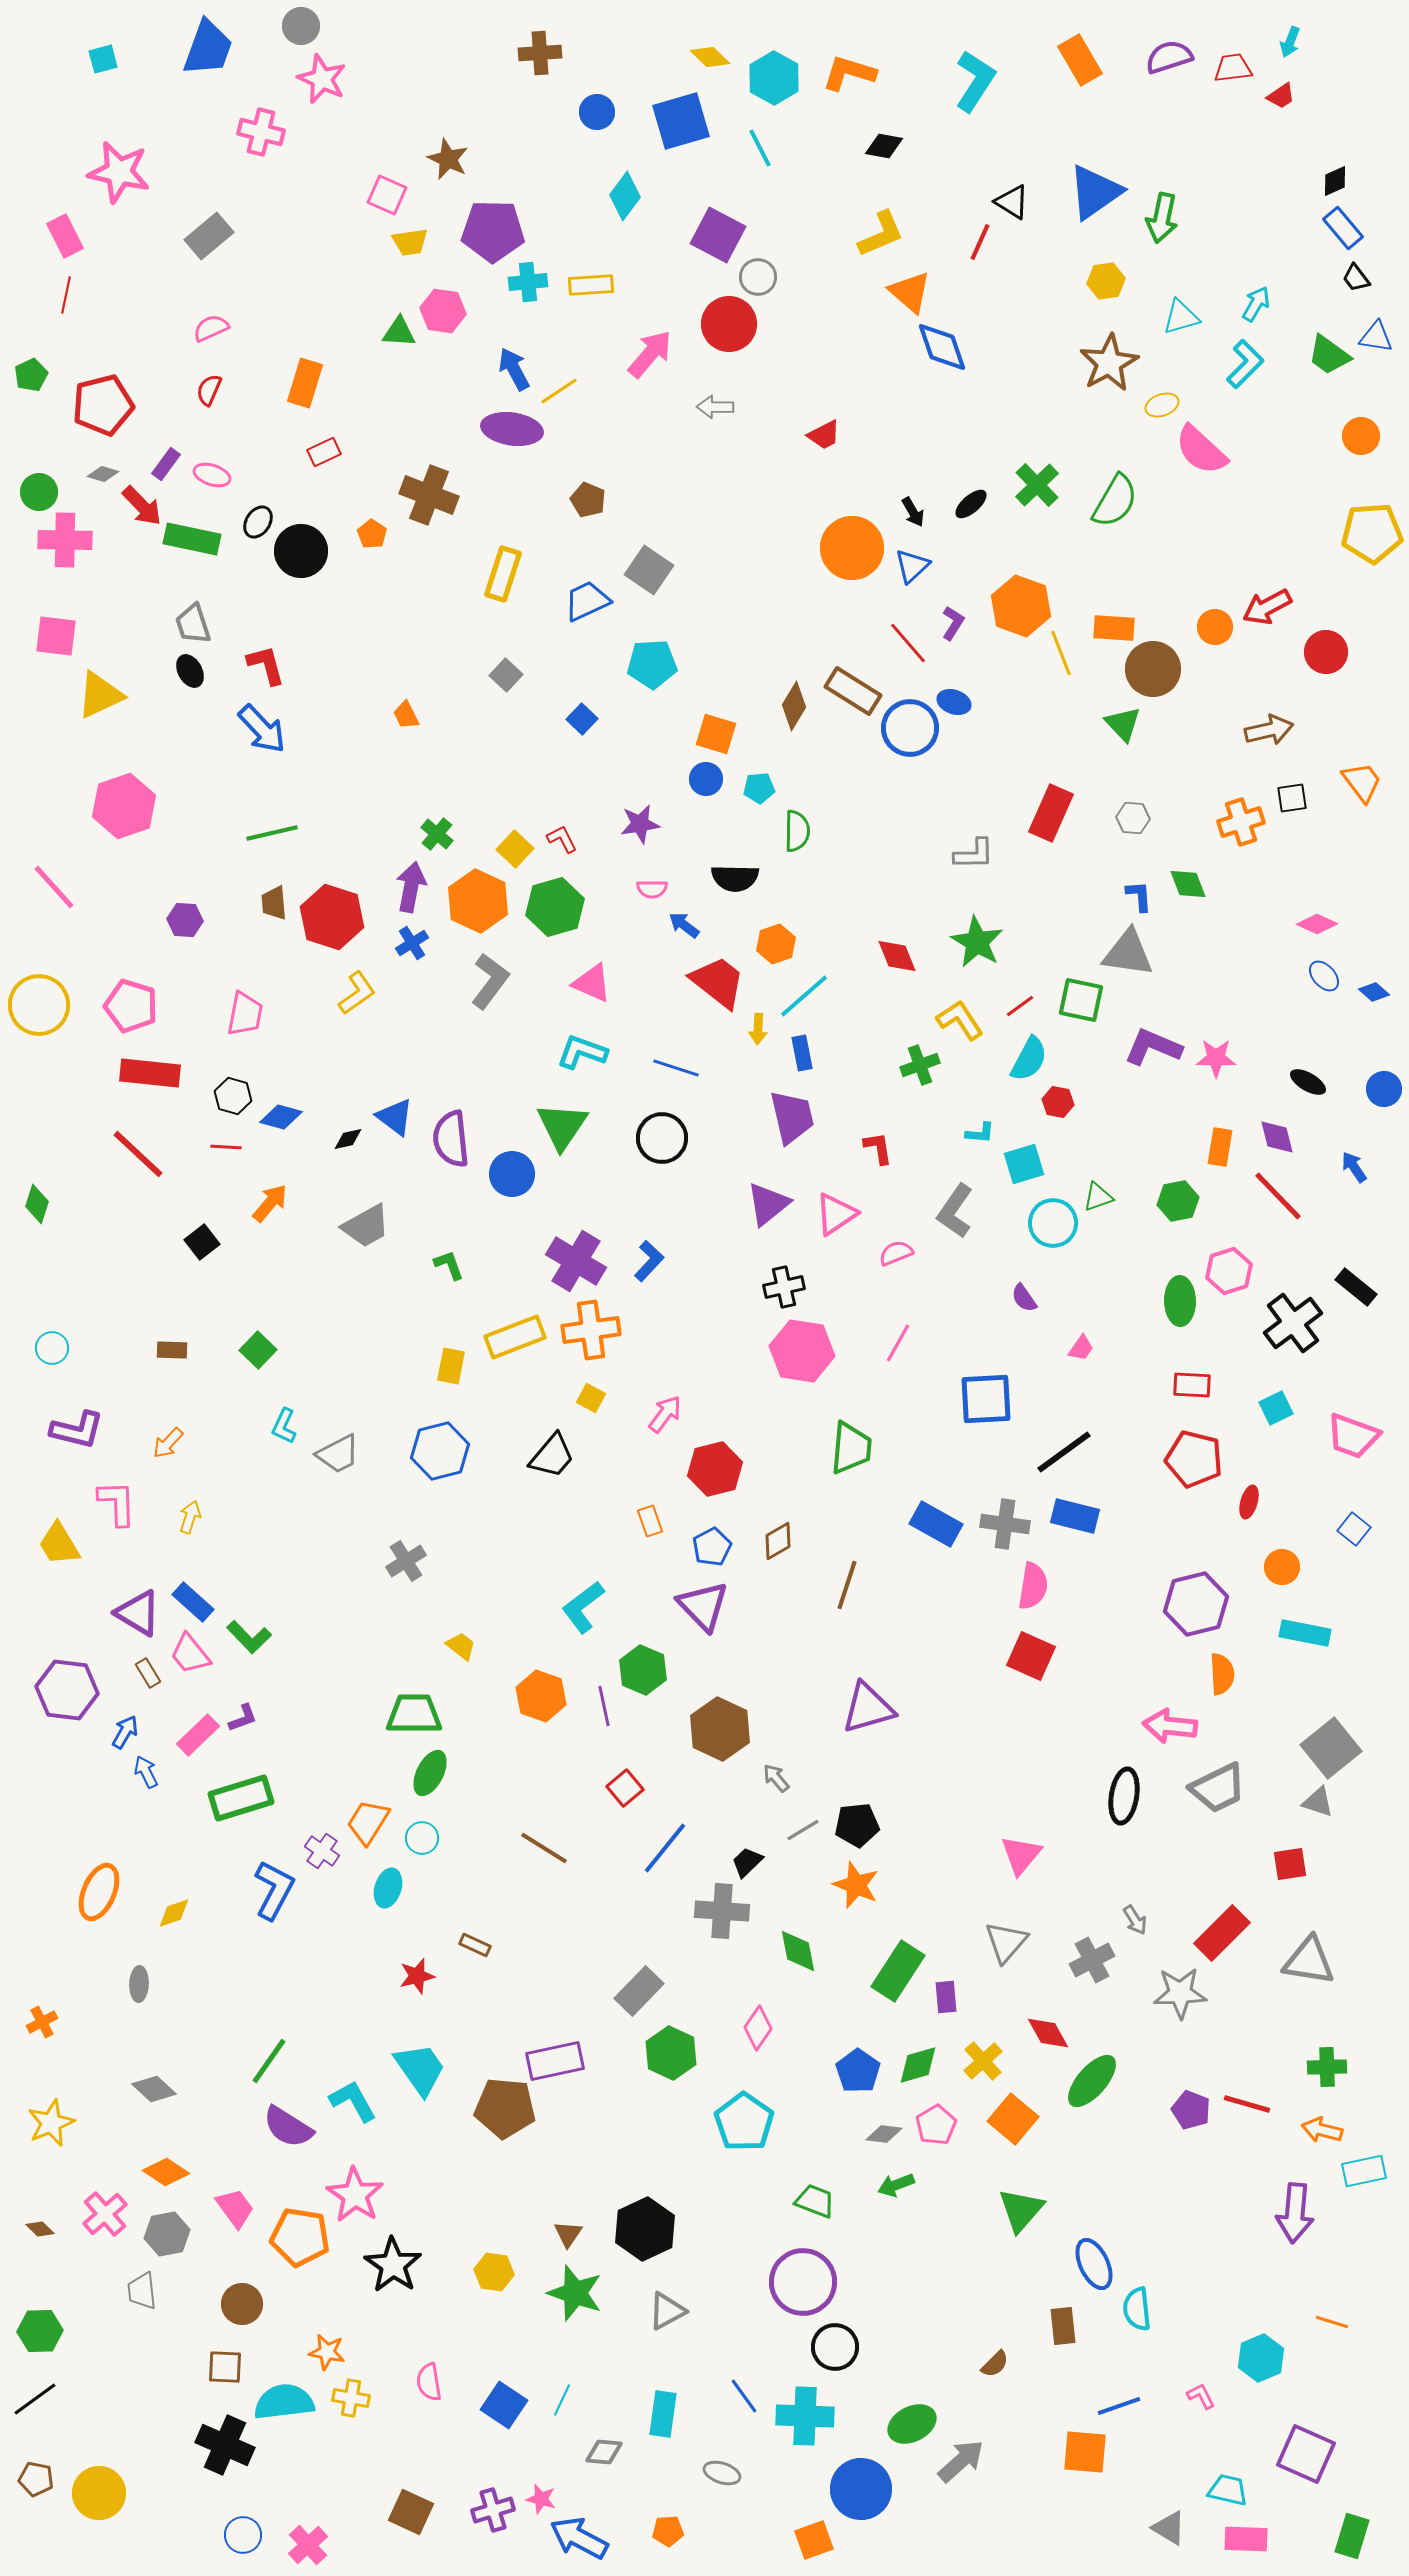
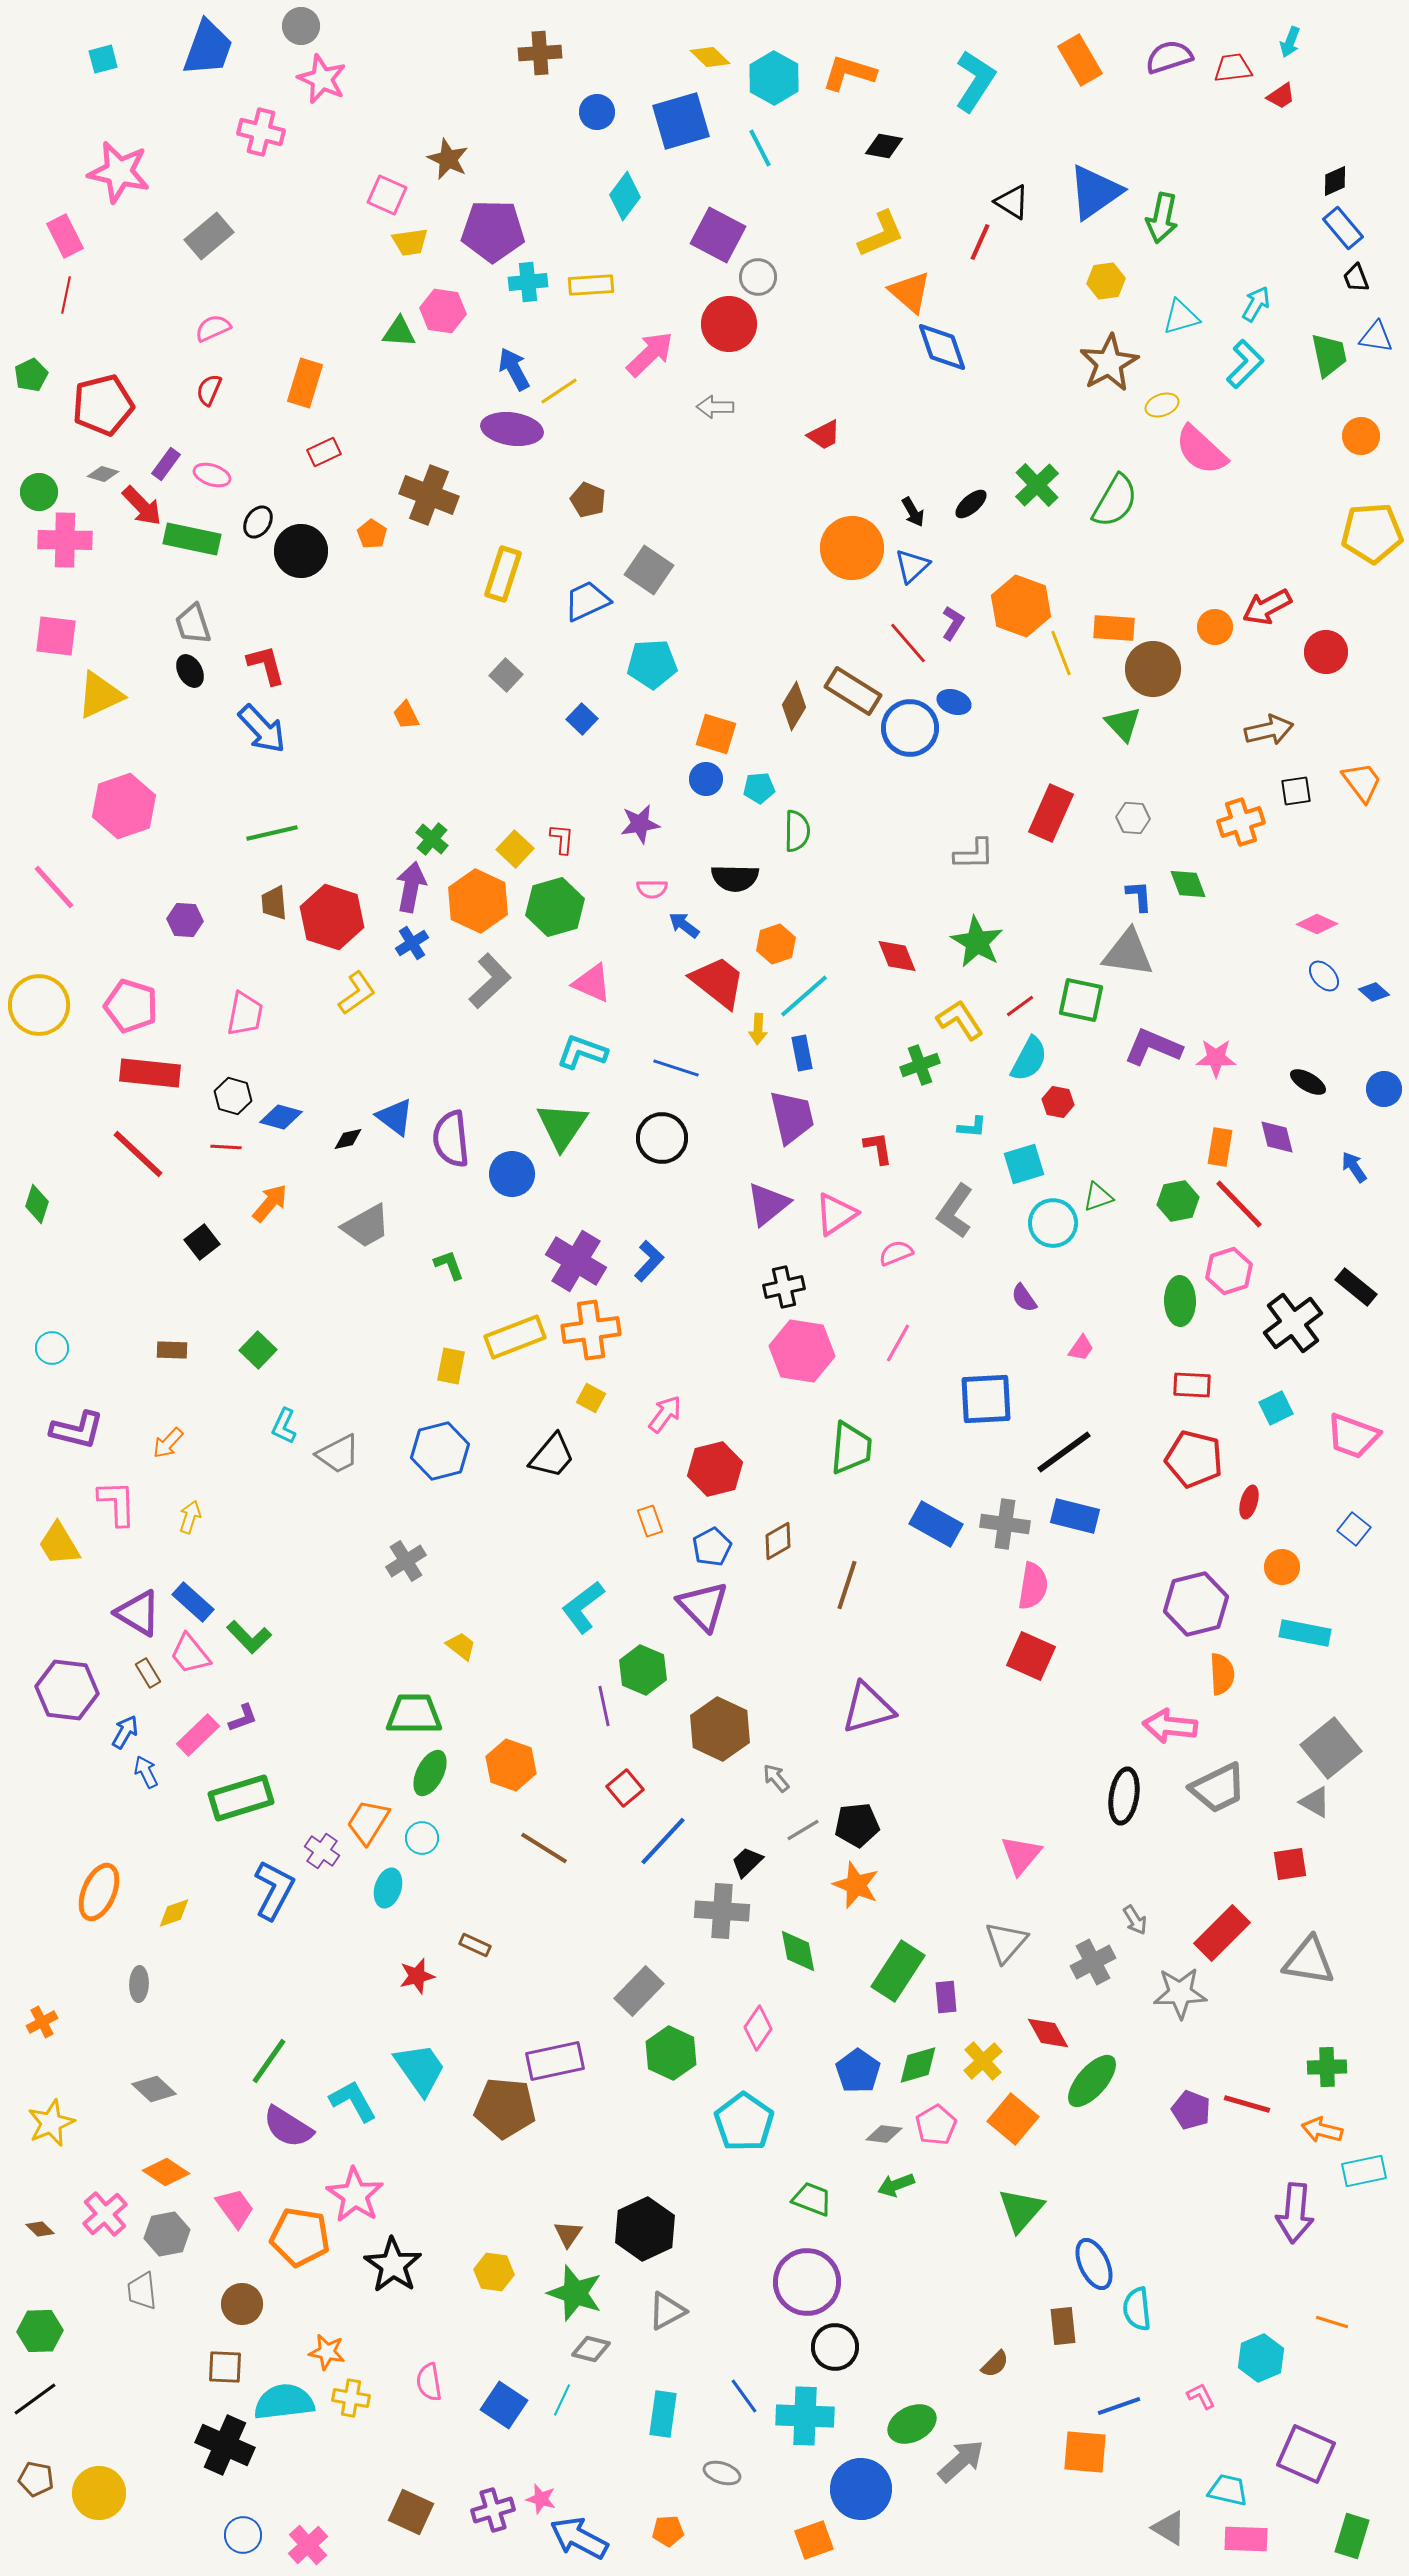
black trapezoid at (1356, 278): rotated 16 degrees clockwise
pink semicircle at (211, 328): moved 2 px right
pink arrow at (650, 354): rotated 6 degrees clockwise
green trapezoid at (1329, 355): rotated 138 degrees counterclockwise
black square at (1292, 798): moved 4 px right, 7 px up
green cross at (437, 834): moved 5 px left, 5 px down
red L-shape at (562, 839): rotated 32 degrees clockwise
gray L-shape at (490, 981): rotated 10 degrees clockwise
cyan L-shape at (980, 1133): moved 8 px left, 6 px up
red line at (1278, 1196): moved 39 px left, 8 px down
orange hexagon at (541, 1696): moved 30 px left, 69 px down
gray triangle at (1318, 1802): moved 3 px left; rotated 12 degrees clockwise
blue line at (665, 1848): moved 2 px left, 7 px up; rotated 4 degrees clockwise
gray cross at (1092, 1960): moved 1 px right, 2 px down
green trapezoid at (815, 2201): moved 3 px left, 2 px up
purple circle at (803, 2282): moved 4 px right
gray diamond at (604, 2452): moved 13 px left, 103 px up; rotated 9 degrees clockwise
